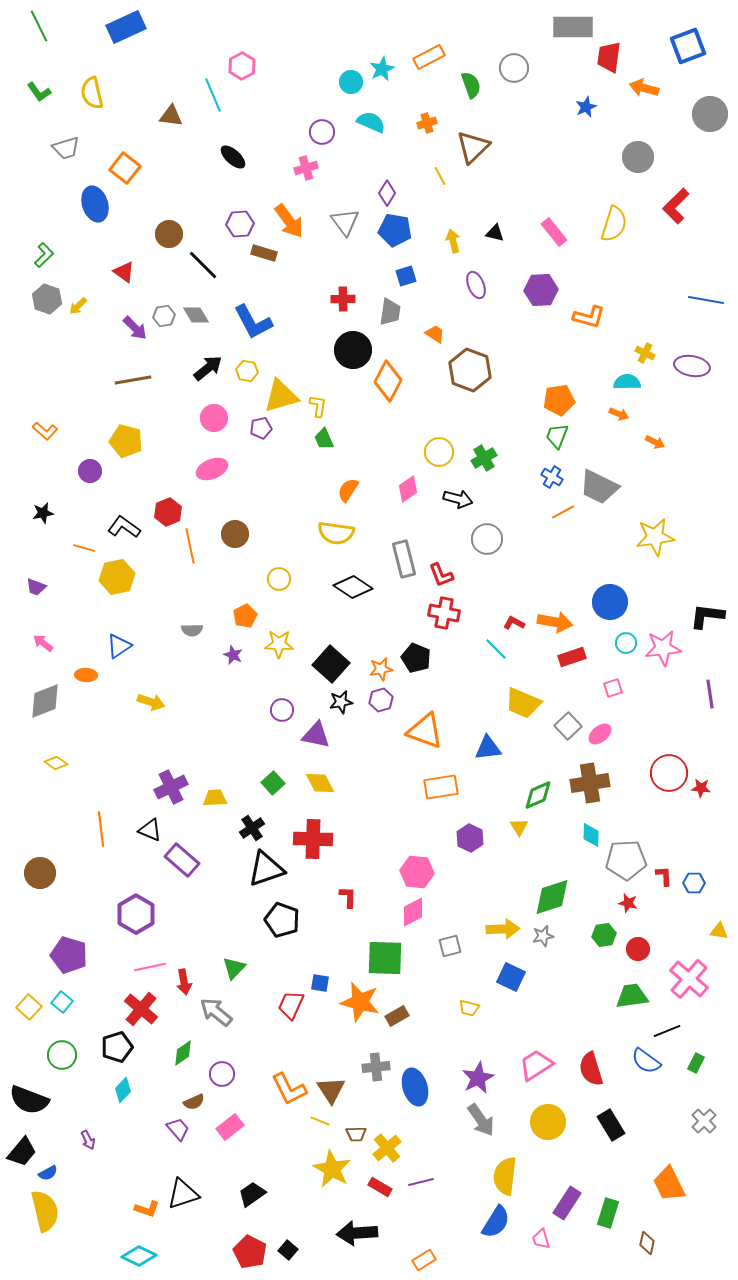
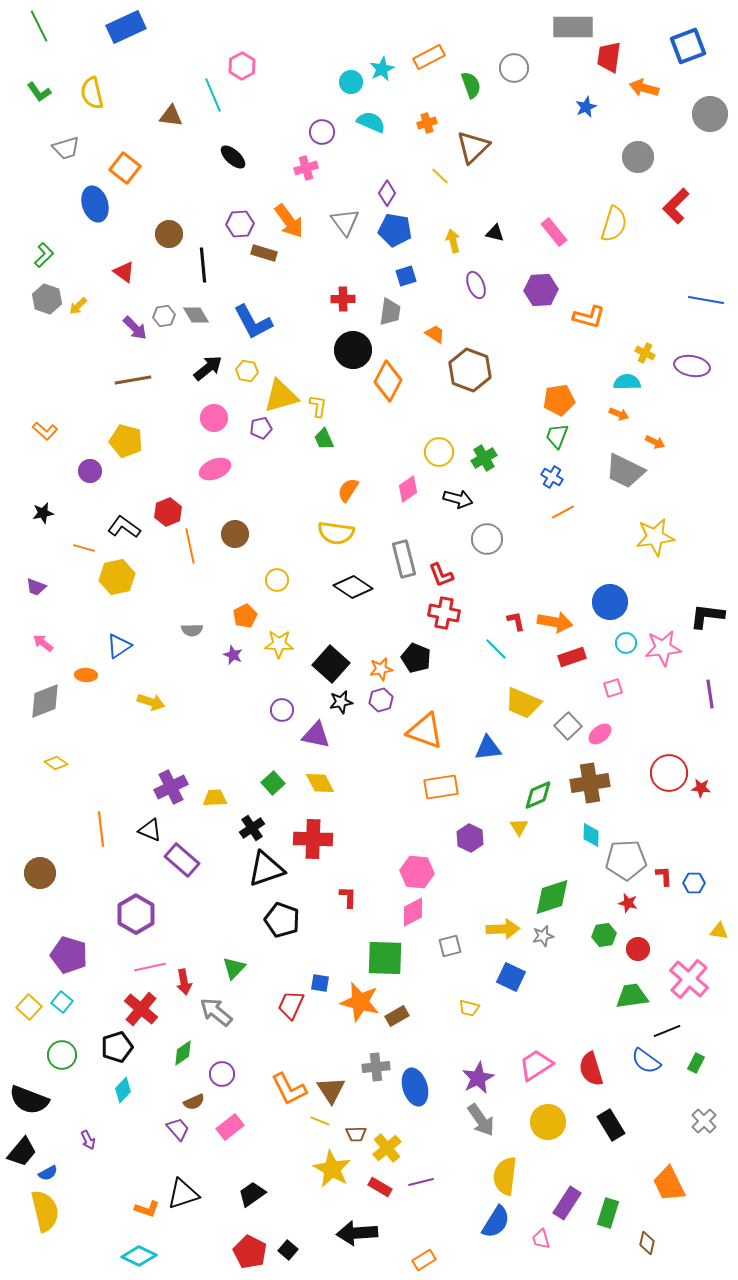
yellow line at (440, 176): rotated 18 degrees counterclockwise
black line at (203, 265): rotated 40 degrees clockwise
pink ellipse at (212, 469): moved 3 px right
gray trapezoid at (599, 487): moved 26 px right, 16 px up
yellow circle at (279, 579): moved 2 px left, 1 px down
red L-shape at (514, 623): moved 2 px right, 2 px up; rotated 50 degrees clockwise
